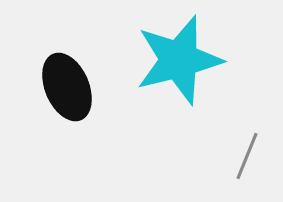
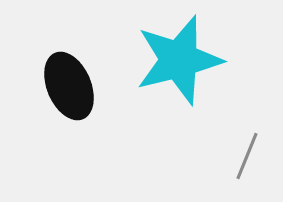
black ellipse: moved 2 px right, 1 px up
